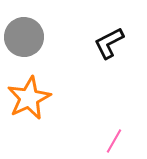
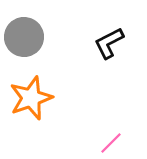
orange star: moved 2 px right; rotated 6 degrees clockwise
pink line: moved 3 px left, 2 px down; rotated 15 degrees clockwise
